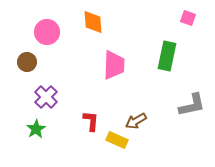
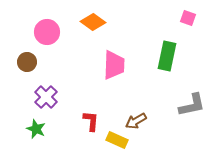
orange diamond: rotated 50 degrees counterclockwise
green star: rotated 18 degrees counterclockwise
